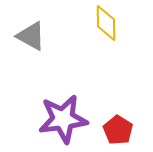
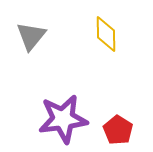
yellow diamond: moved 11 px down
gray triangle: rotated 40 degrees clockwise
